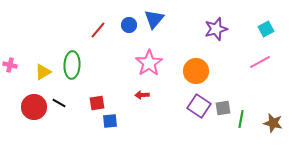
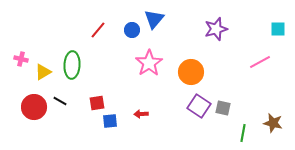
blue circle: moved 3 px right, 5 px down
cyan square: moved 12 px right; rotated 28 degrees clockwise
pink cross: moved 11 px right, 6 px up
orange circle: moved 5 px left, 1 px down
red arrow: moved 1 px left, 19 px down
black line: moved 1 px right, 2 px up
gray square: rotated 21 degrees clockwise
green line: moved 2 px right, 14 px down
